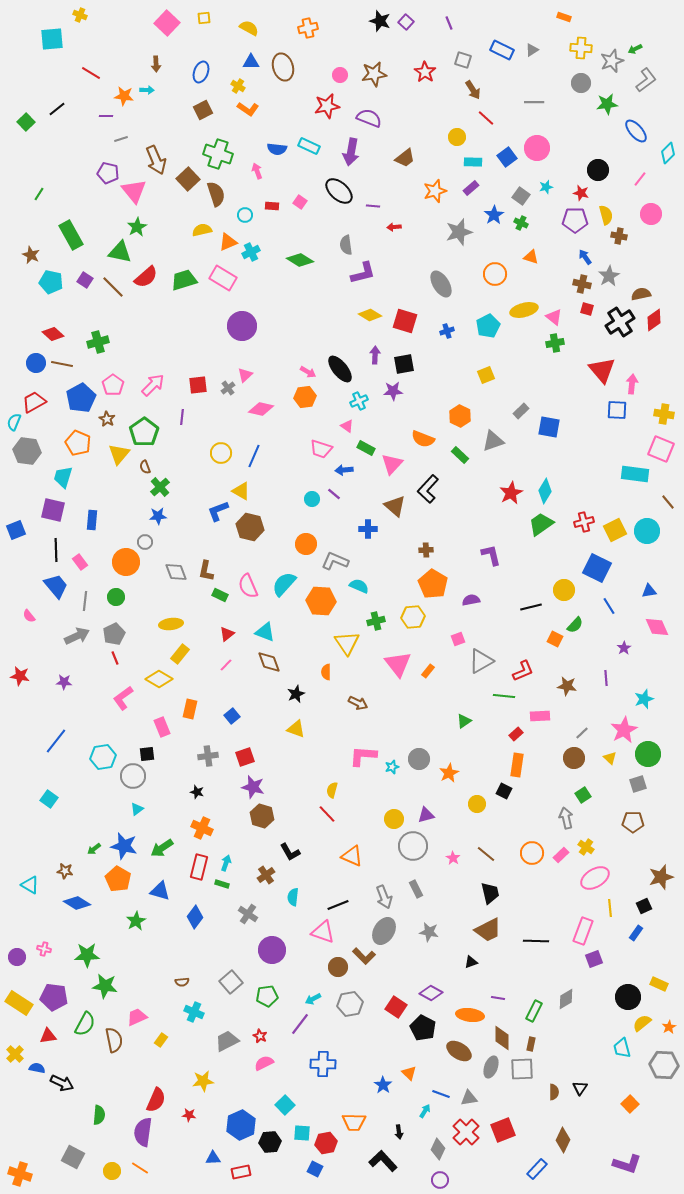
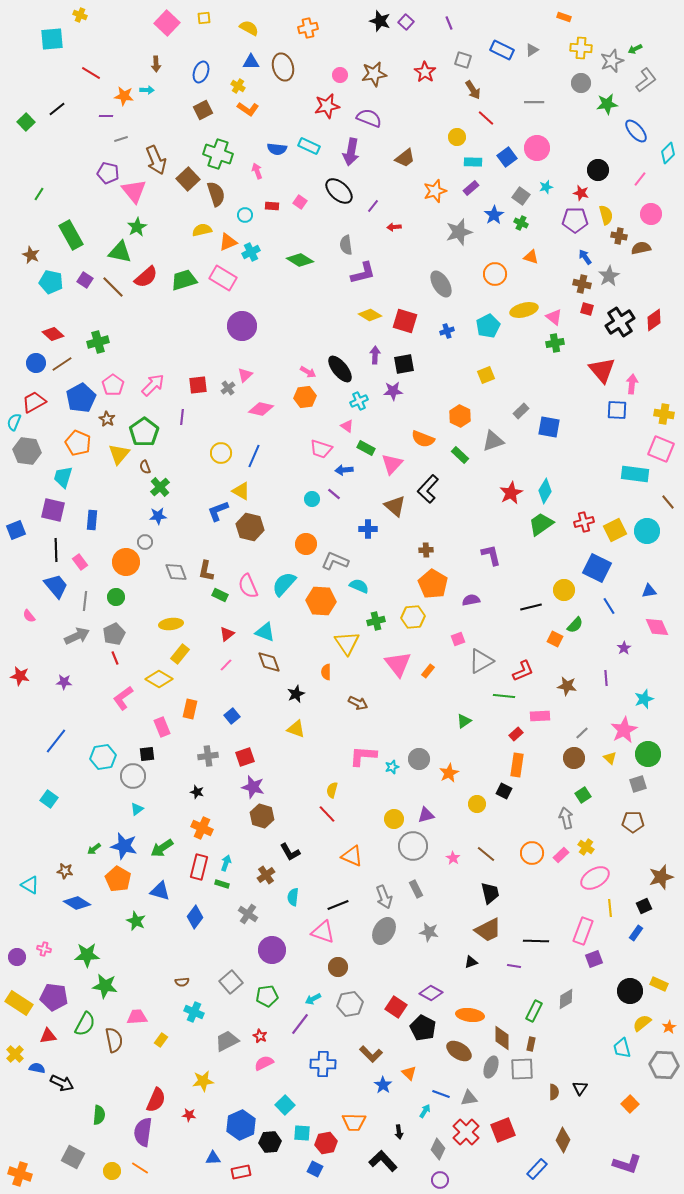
purple line at (373, 206): rotated 56 degrees counterclockwise
brown semicircle at (641, 294): moved 46 px up
brown line at (62, 364): rotated 45 degrees counterclockwise
green star at (136, 921): rotated 18 degrees counterclockwise
brown L-shape at (364, 956): moved 7 px right, 98 px down
black circle at (628, 997): moved 2 px right, 6 px up
purple line at (498, 998): moved 16 px right, 32 px up
pink trapezoid at (137, 1017): rotated 20 degrees clockwise
